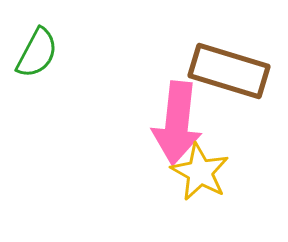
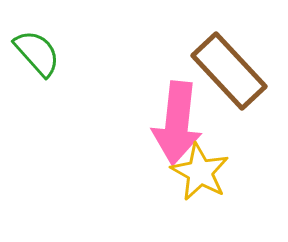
green semicircle: rotated 70 degrees counterclockwise
brown rectangle: rotated 30 degrees clockwise
